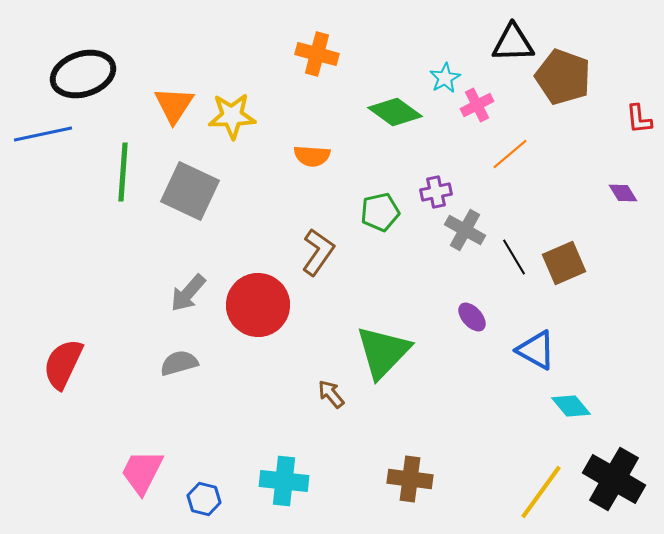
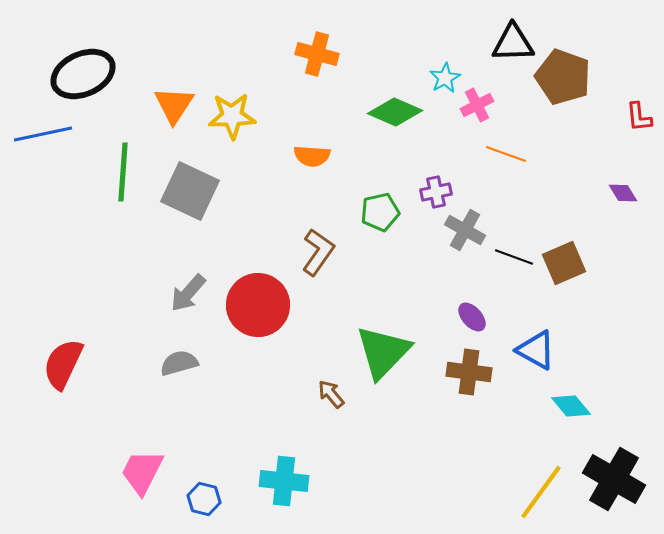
black ellipse: rotated 6 degrees counterclockwise
green diamond: rotated 12 degrees counterclockwise
red L-shape: moved 2 px up
orange line: moved 4 px left; rotated 60 degrees clockwise
black line: rotated 39 degrees counterclockwise
brown cross: moved 59 px right, 107 px up
